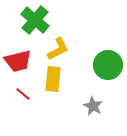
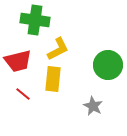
green cross: rotated 32 degrees counterclockwise
